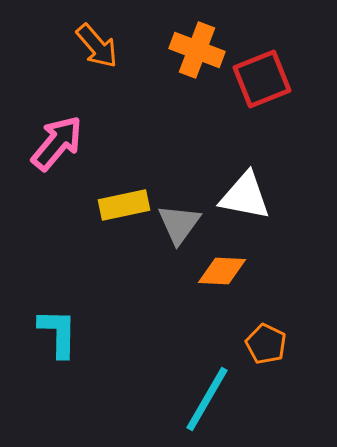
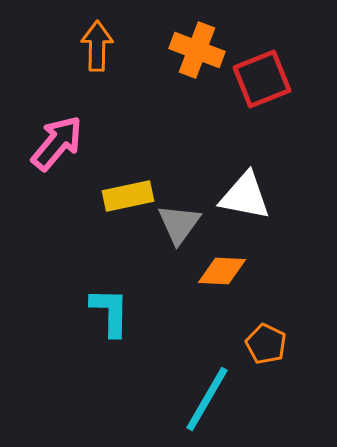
orange arrow: rotated 138 degrees counterclockwise
yellow rectangle: moved 4 px right, 9 px up
cyan L-shape: moved 52 px right, 21 px up
